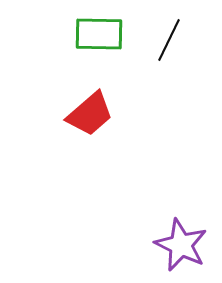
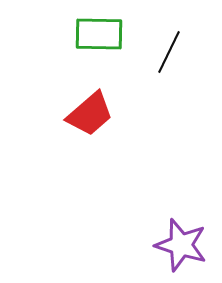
black line: moved 12 px down
purple star: rotated 8 degrees counterclockwise
